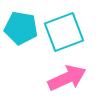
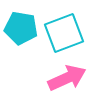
cyan square: moved 1 px down
